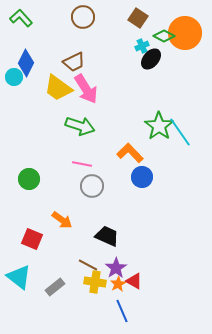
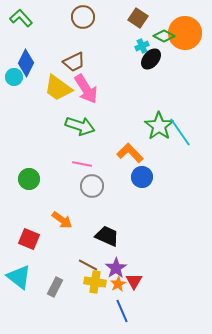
red square: moved 3 px left
red triangle: rotated 30 degrees clockwise
gray rectangle: rotated 24 degrees counterclockwise
